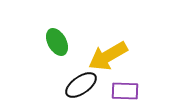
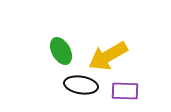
green ellipse: moved 4 px right, 9 px down
black ellipse: rotated 44 degrees clockwise
